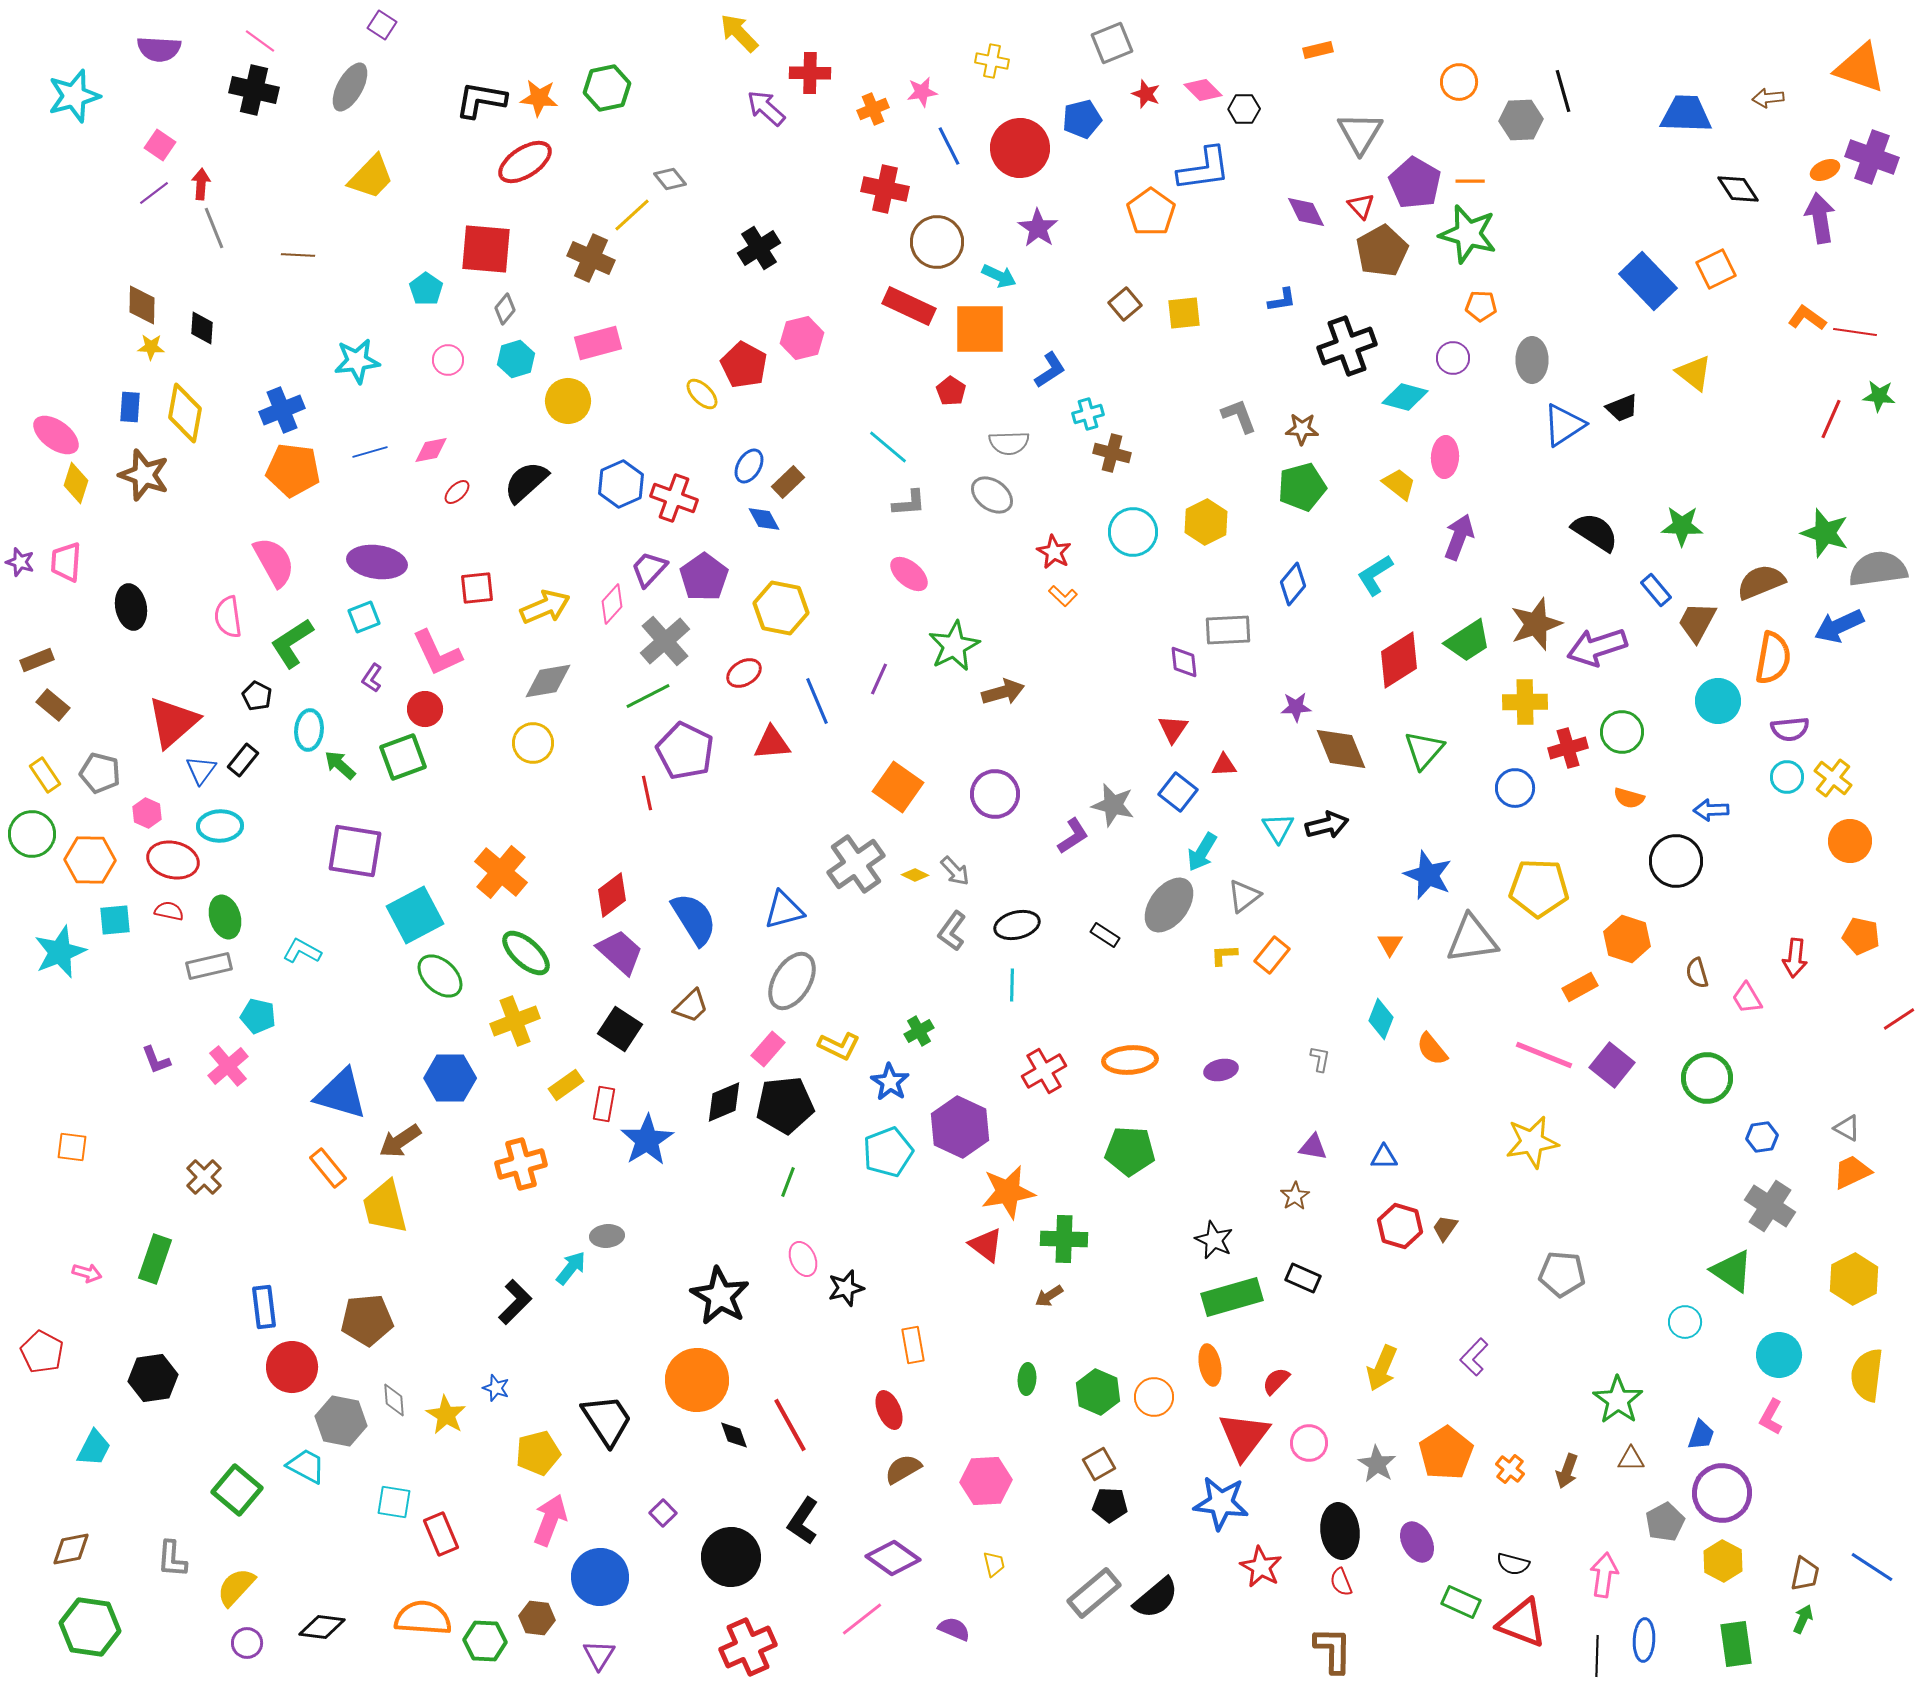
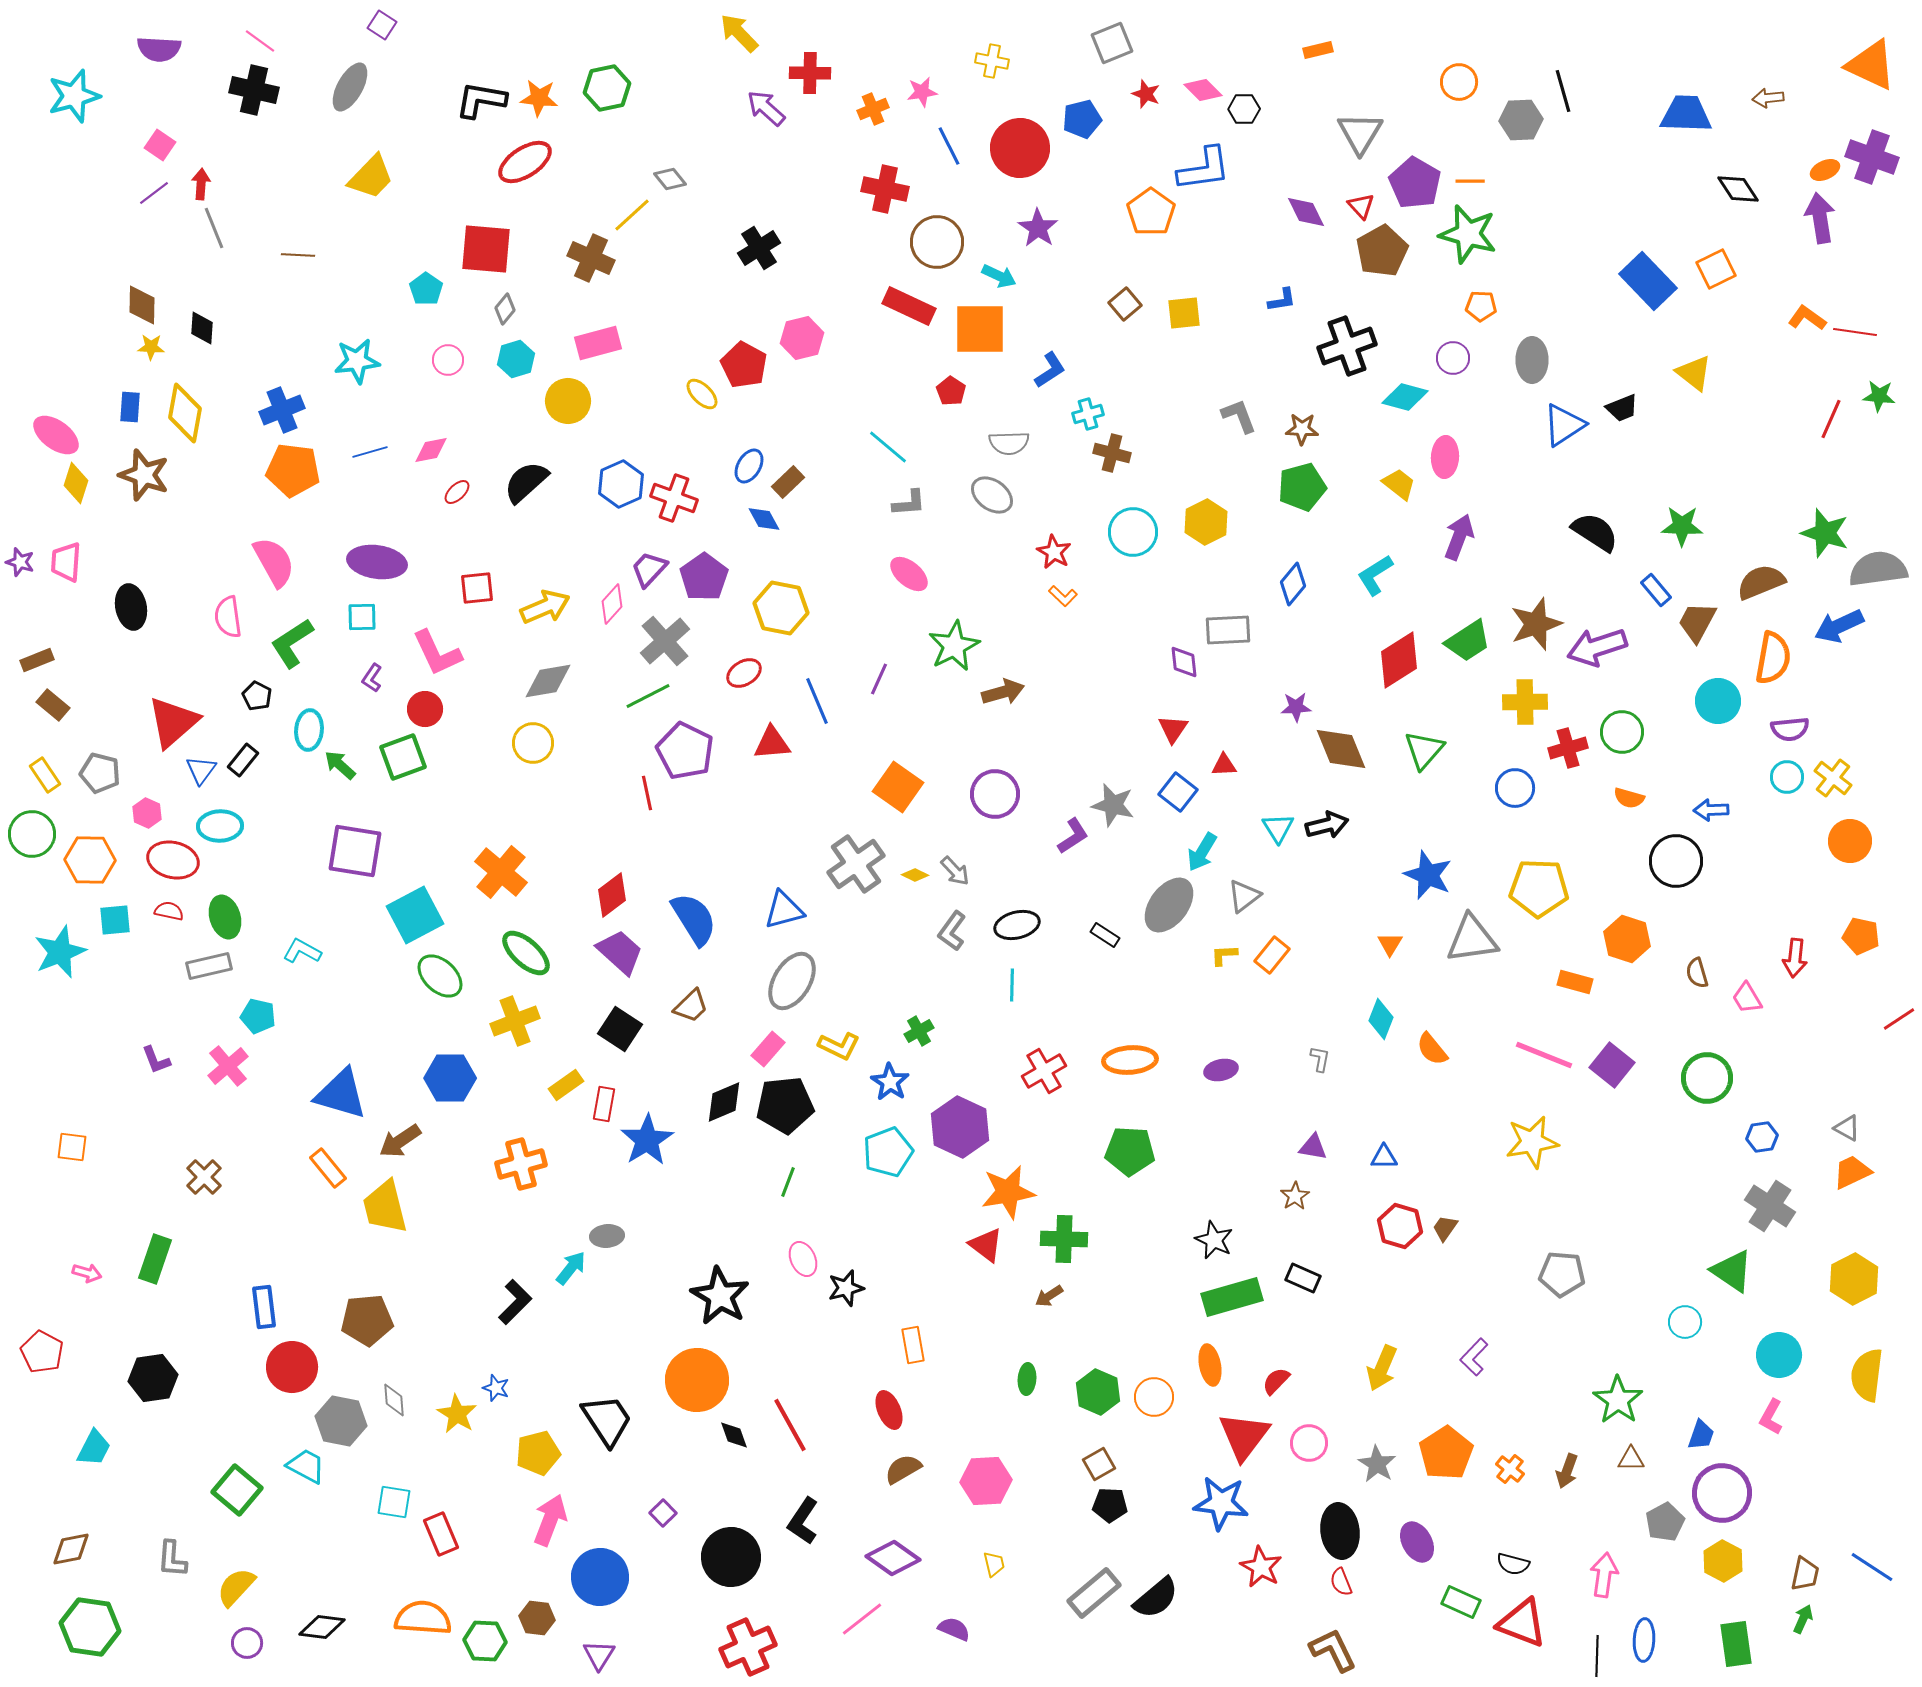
orange triangle at (1860, 68): moved 11 px right, 3 px up; rotated 6 degrees clockwise
cyan square at (364, 617): moved 2 px left; rotated 20 degrees clockwise
orange rectangle at (1580, 987): moved 5 px left, 5 px up; rotated 44 degrees clockwise
yellow star at (446, 1415): moved 11 px right, 1 px up
brown L-shape at (1333, 1650): rotated 27 degrees counterclockwise
